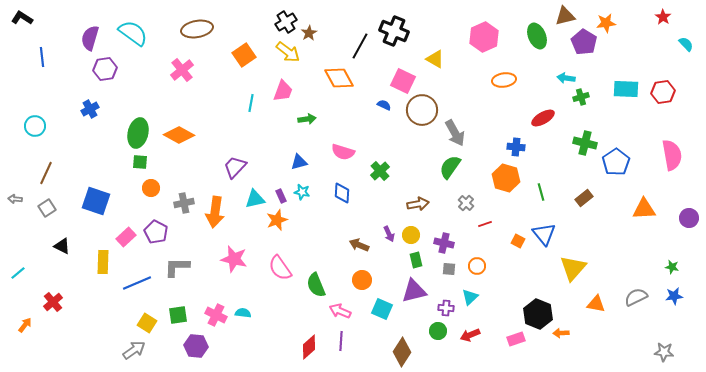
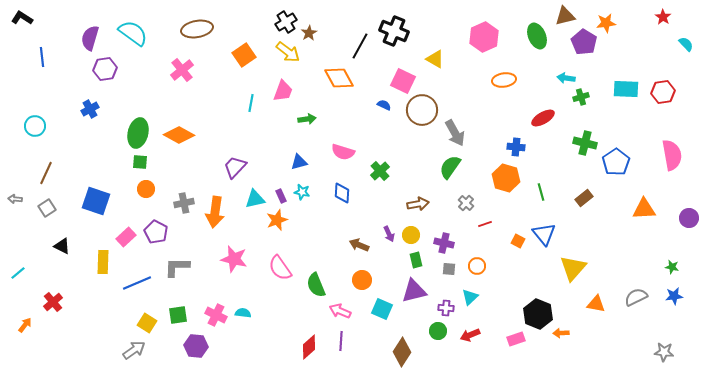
orange circle at (151, 188): moved 5 px left, 1 px down
